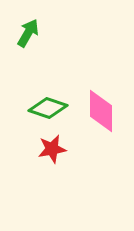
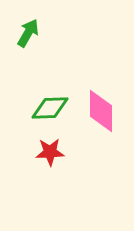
green diamond: moved 2 px right; rotated 21 degrees counterclockwise
red star: moved 2 px left, 3 px down; rotated 8 degrees clockwise
